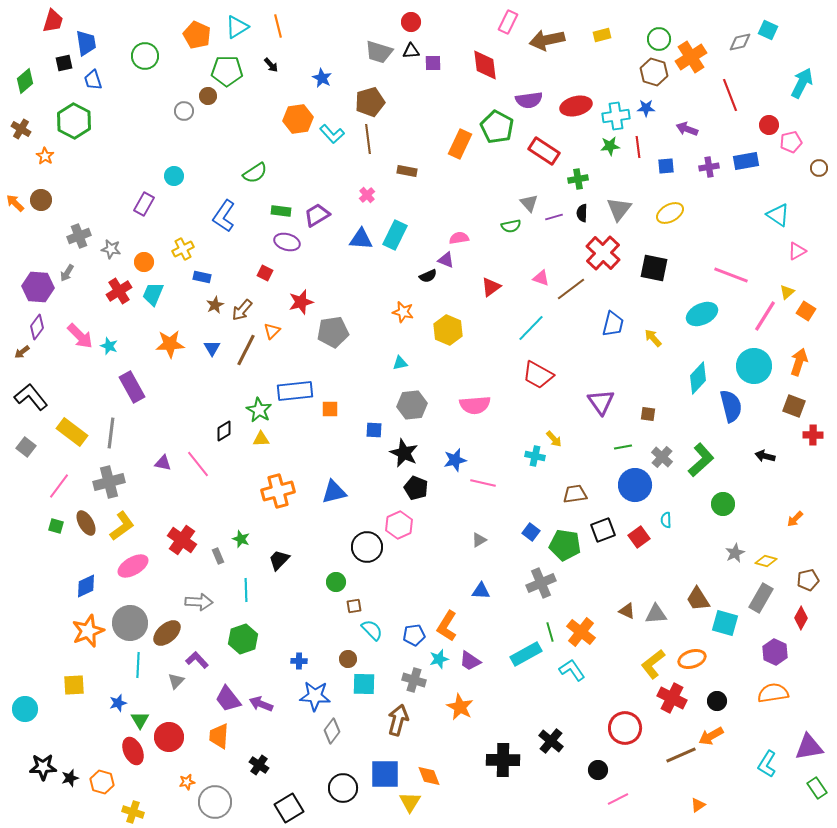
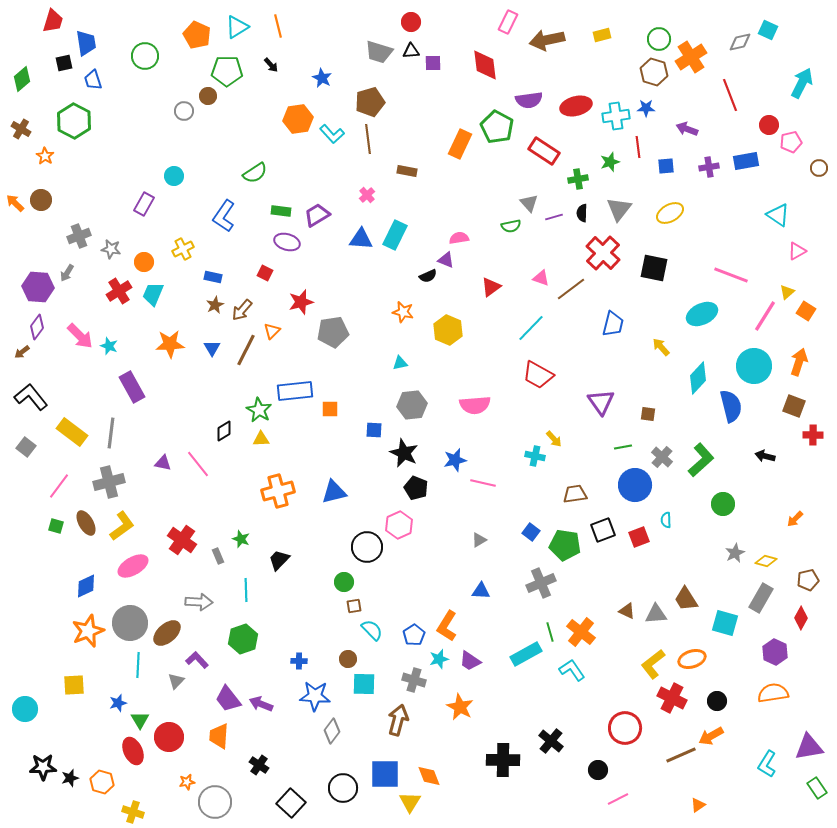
green diamond at (25, 81): moved 3 px left, 2 px up
green star at (610, 146): moved 16 px down; rotated 12 degrees counterclockwise
blue rectangle at (202, 277): moved 11 px right
yellow arrow at (653, 338): moved 8 px right, 9 px down
red square at (639, 537): rotated 15 degrees clockwise
green circle at (336, 582): moved 8 px right
brown trapezoid at (698, 599): moved 12 px left
blue pentagon at (414, 635): rotated 25 degrees counterclockwise
black square at (289, 808): moved 2 px right, 5 px up; rotated 16 degrees counterclockwise
